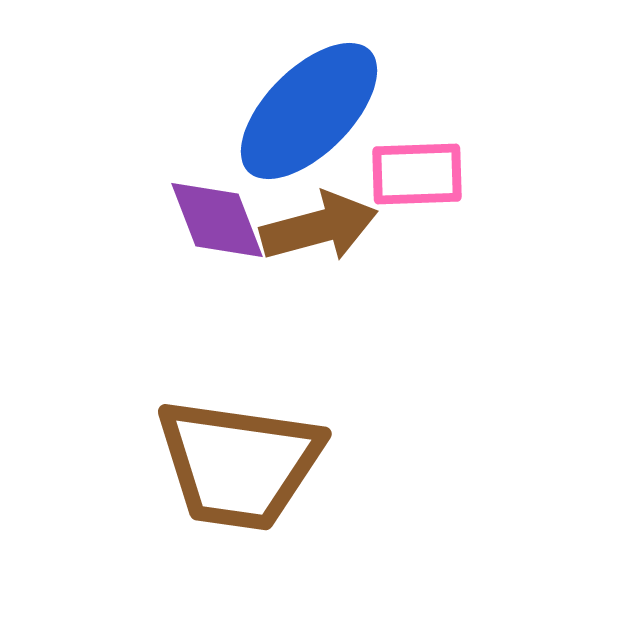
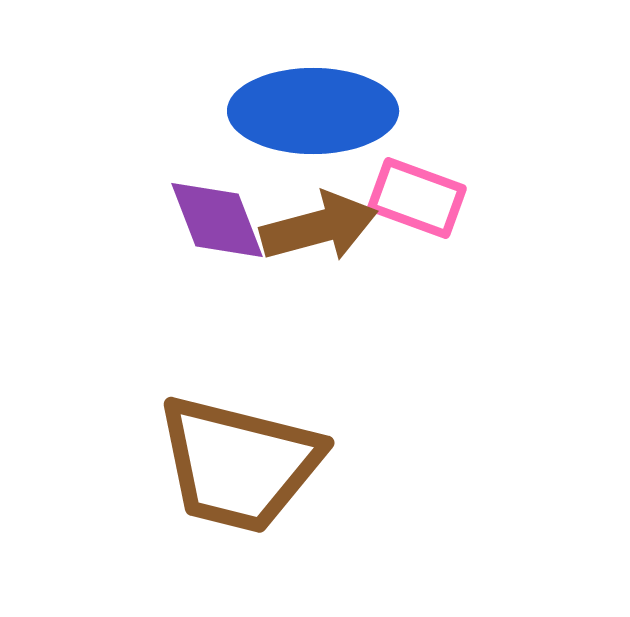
blue ellipse: moved 4 px right; rotated 45 degrees clockwise
pink rectangle: moved 24 px down; rotated 22 degrees clockwise
brown trapezoid: rotated 6 degrees clockwise
